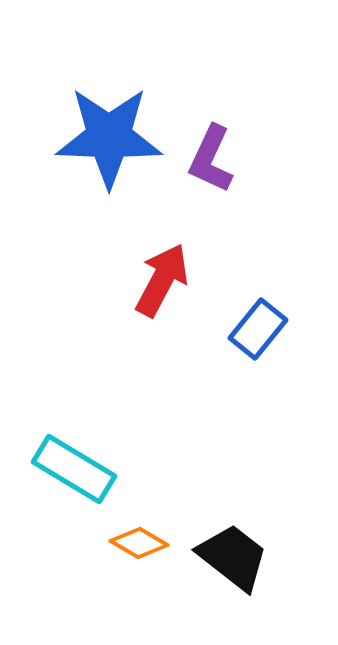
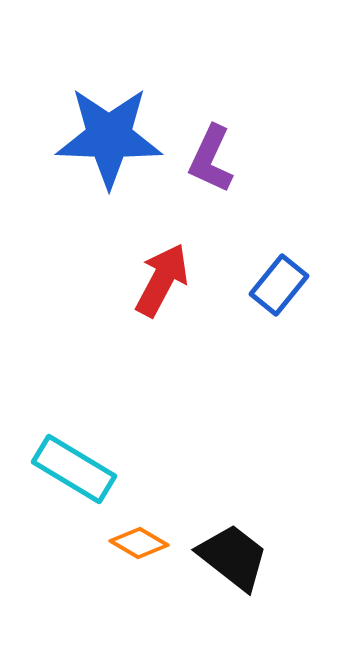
blue rectangle: moved 21 px right, 44 px up
